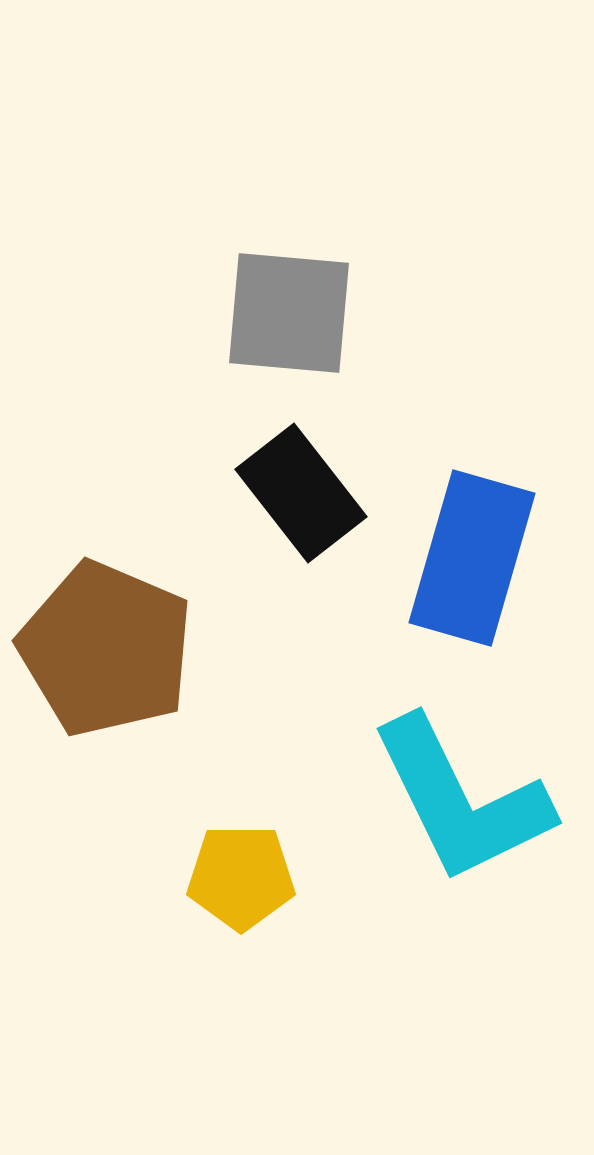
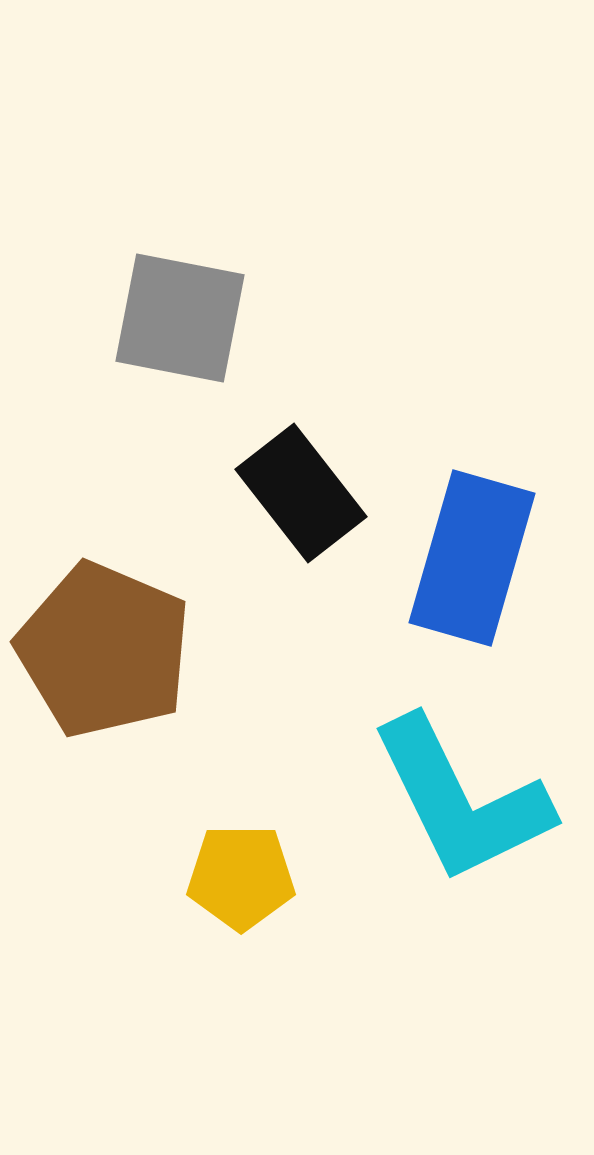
gray square: moved 109 px left, 5 px down; rotated 6 degrees clockwise
brown pentagon: moved 2 px left, 1 px down
